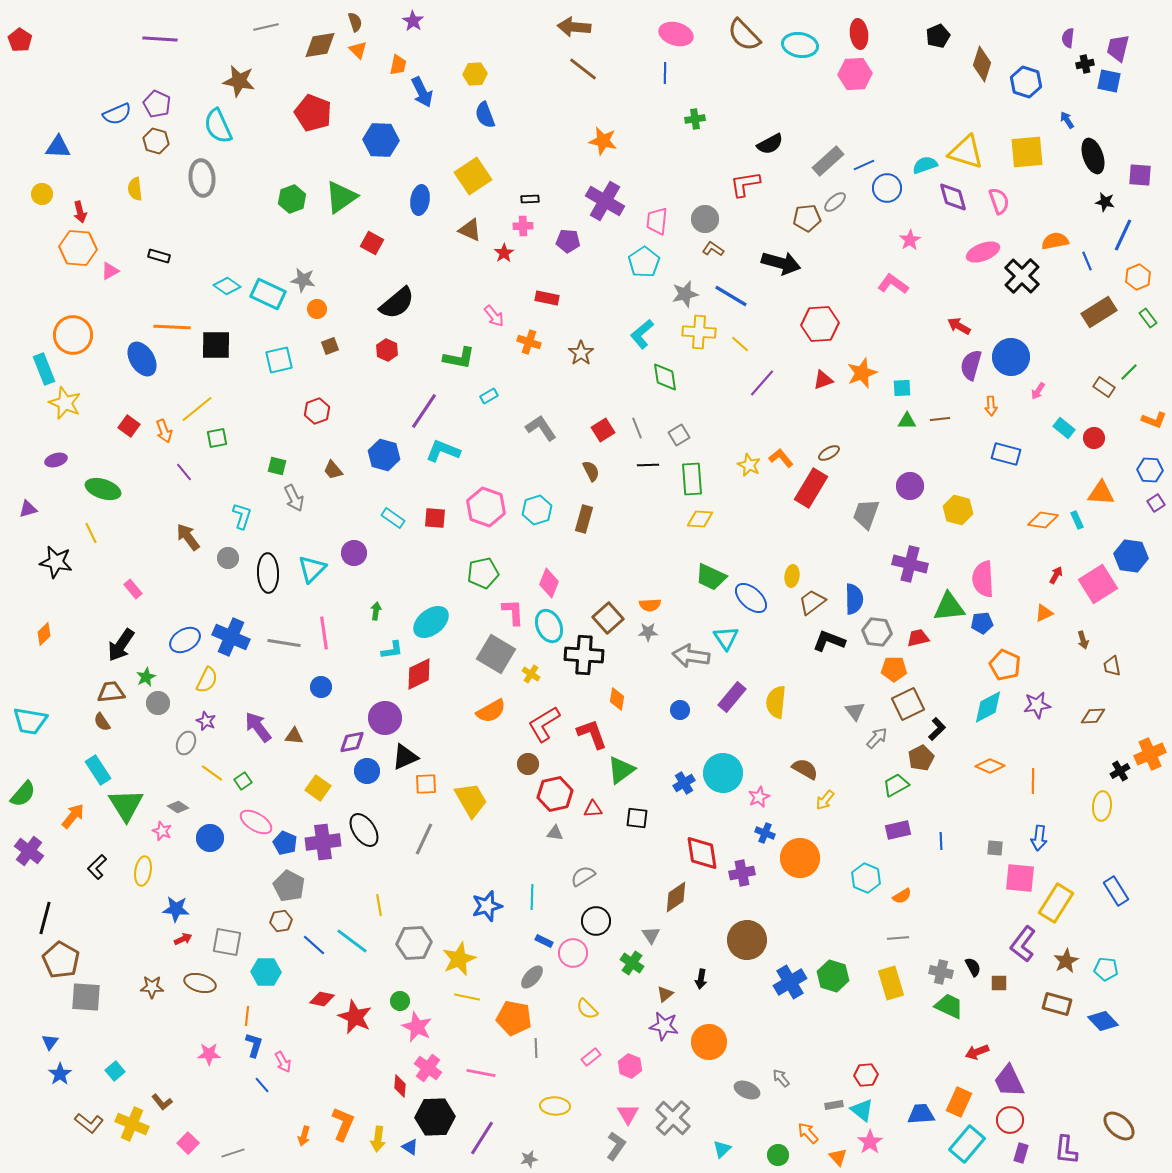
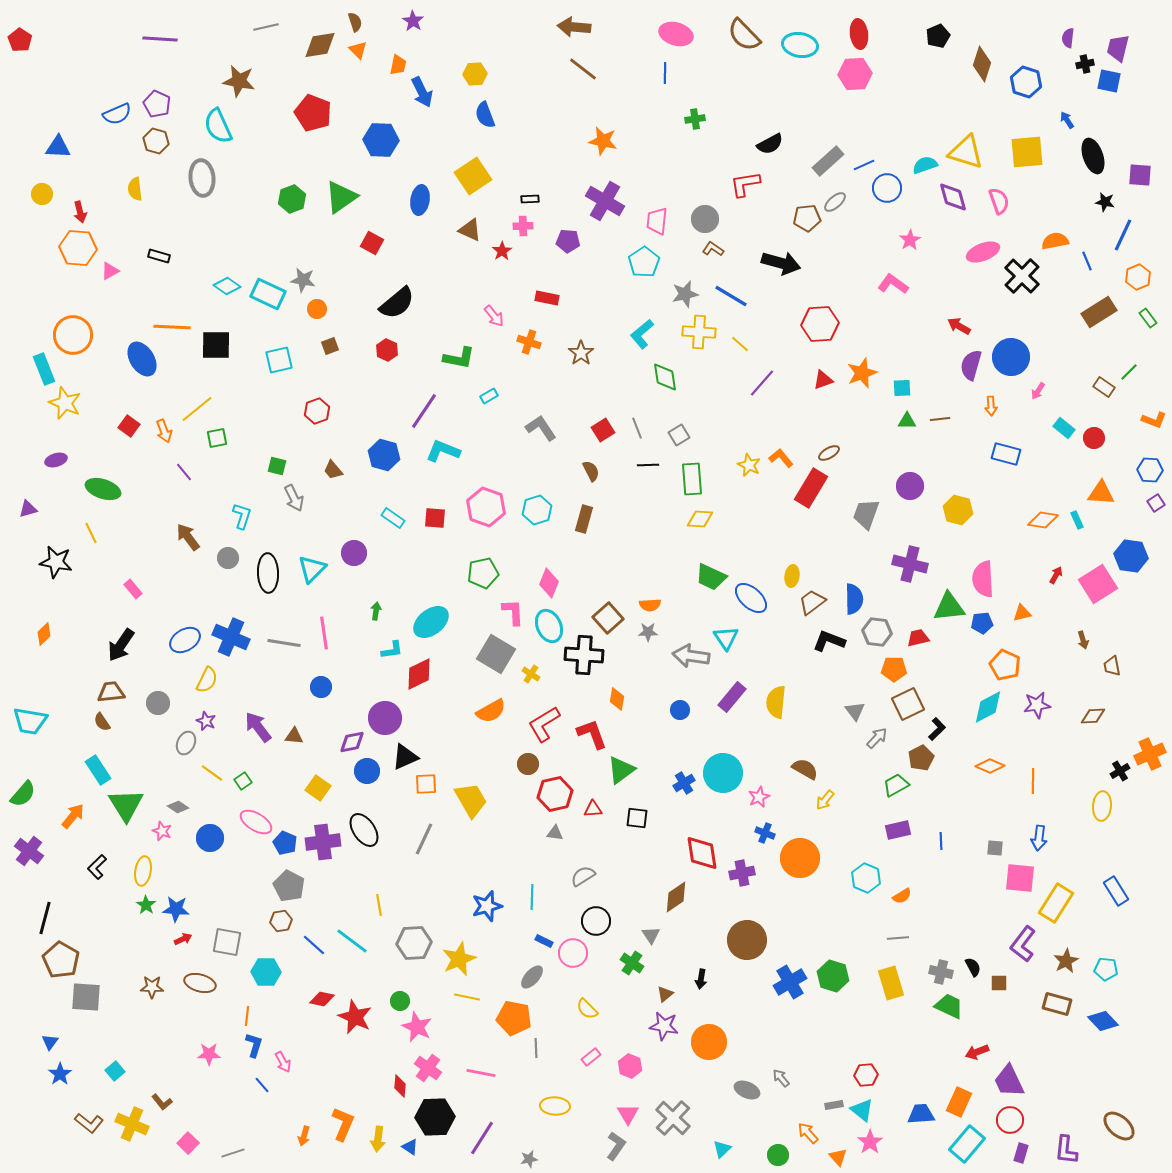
red star at (504, 253): moved 2 px left, 2 px up
orange triangle at (1044, 613): moved 22 px left; rotated 12 degrees clockwise
green star at (146, 677): moved 228 px down; rotated 12 degrees counterclockwise
